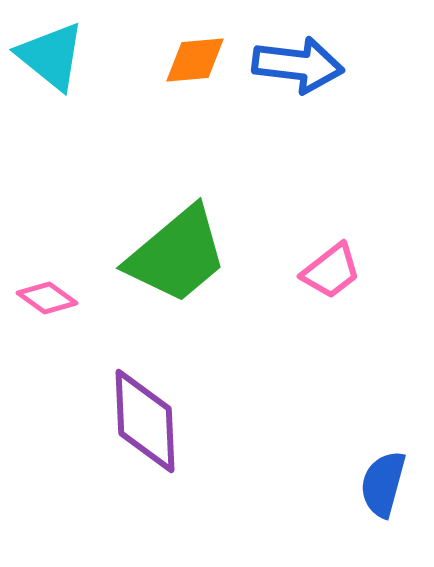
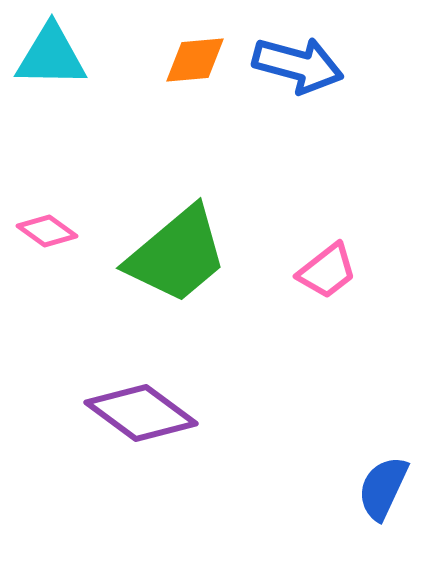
cyan triangle: rotated 38 degrees counterclockwise
blue arrow: rotated 8 degrees clockwise
pink trapezoid: moved 4 px left
pink diamond: moved 67 px up
purple diamond: moved 4 px left, 8 px up; rotated 51 degrees counterclockwise
blue semicircle: moved 4 px down; rotated 10 degrees clockwise
